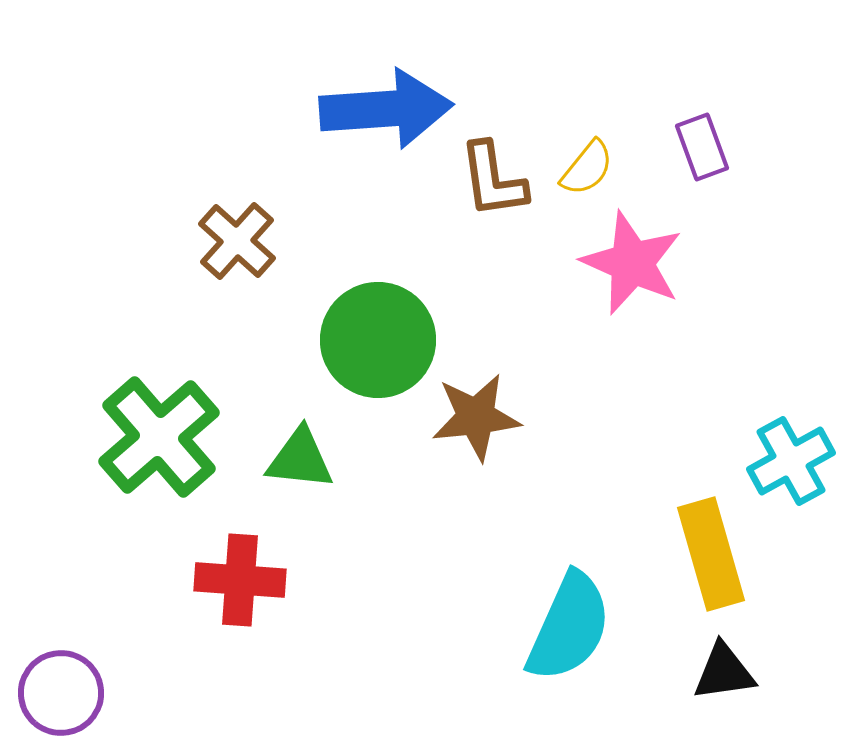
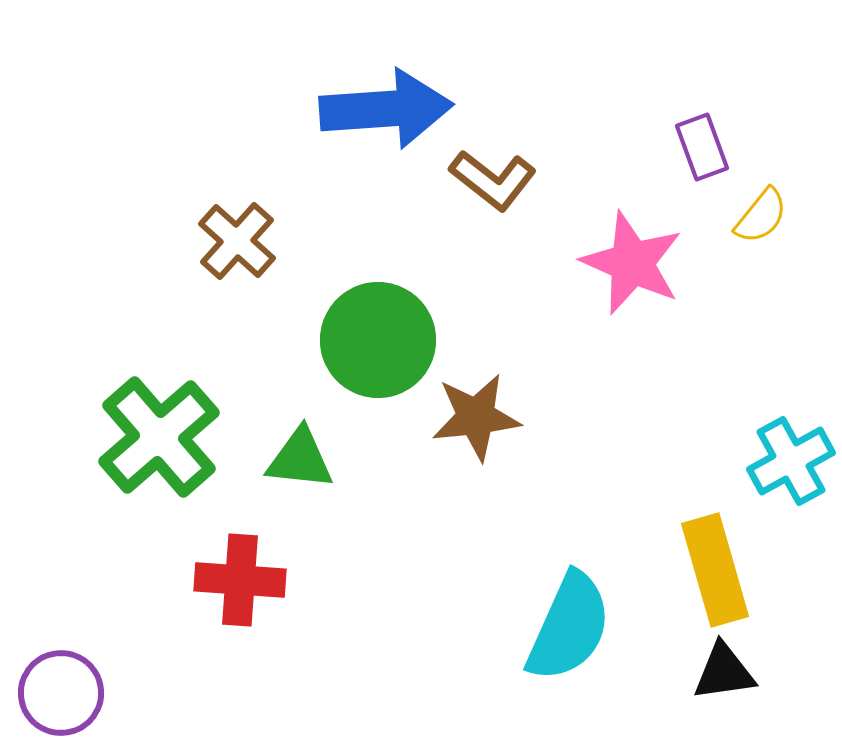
yellow semicircle: moved 174 px right, 48 px down
brown L-shape: rotated 44 degrees counterclockwise
yellow rectangle: moved 4 px right, 16 px down
